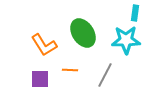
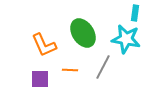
cyan star: moved 1 px up; rotated 12 degrees clockwise
orange L-shape: rotated 8 degrees clockwise
gray line: moved 2 px left, 8 px up
